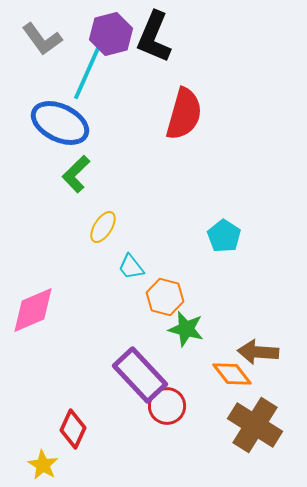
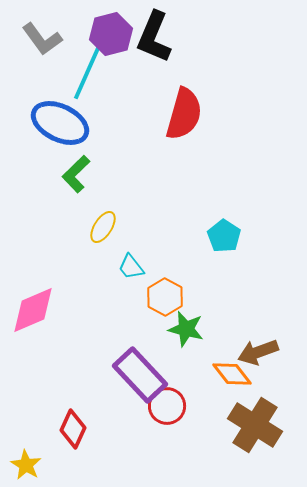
orange hexagon: rotated 15 degrees clockwise
brown arrow: rotated 24 degrees counterclockwise
yellow star: moved 17 px left
